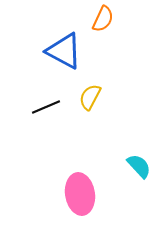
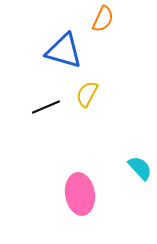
blue triangle: rotated 12 degrees counterclockwise
yellow semicircle: moved 3 px left, 3 px up
cyan semicircle: moved 1 px right, 2 px down
